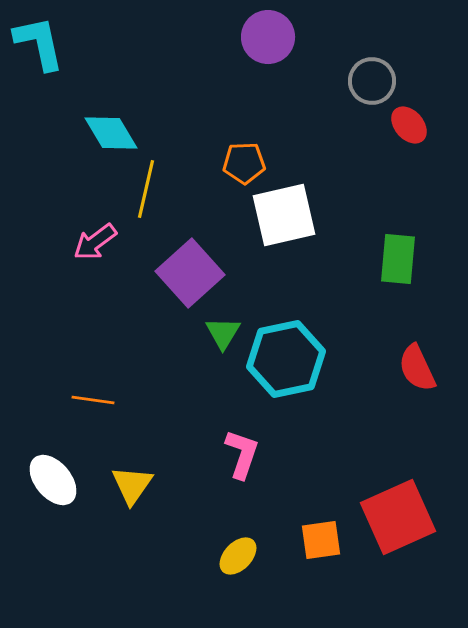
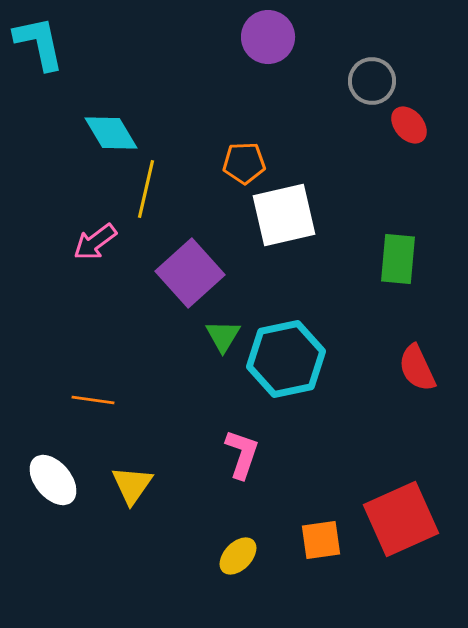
green triangle: moved 3 px down
red square: moved 3 px right, 2 px down
